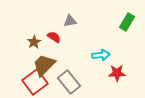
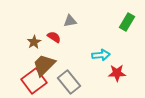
red square: moved 1 px left, 1 px up
